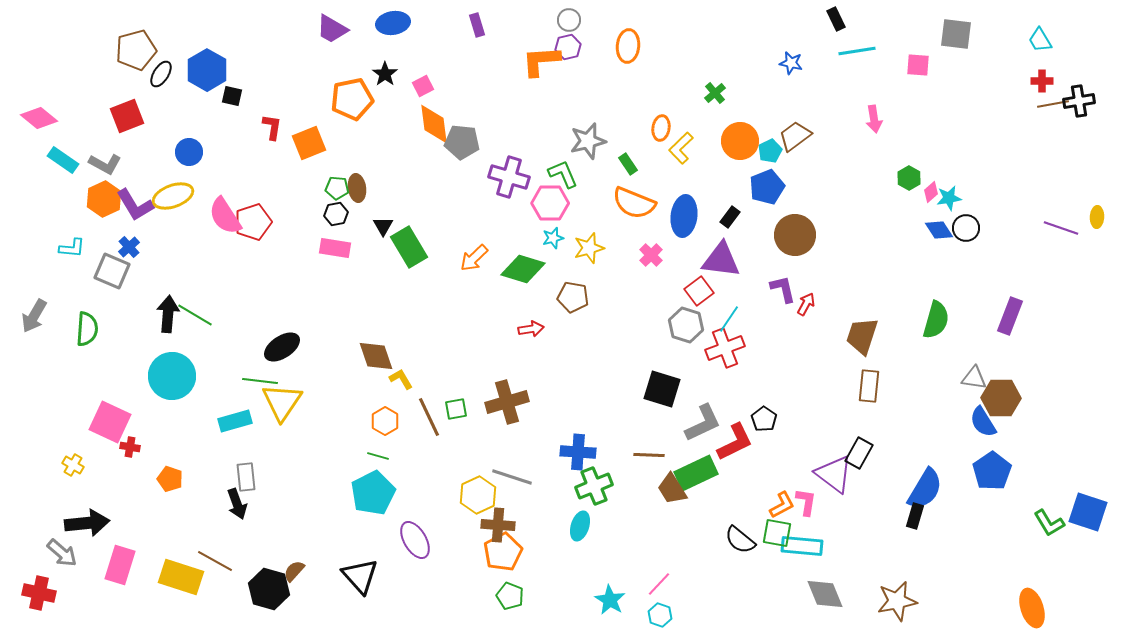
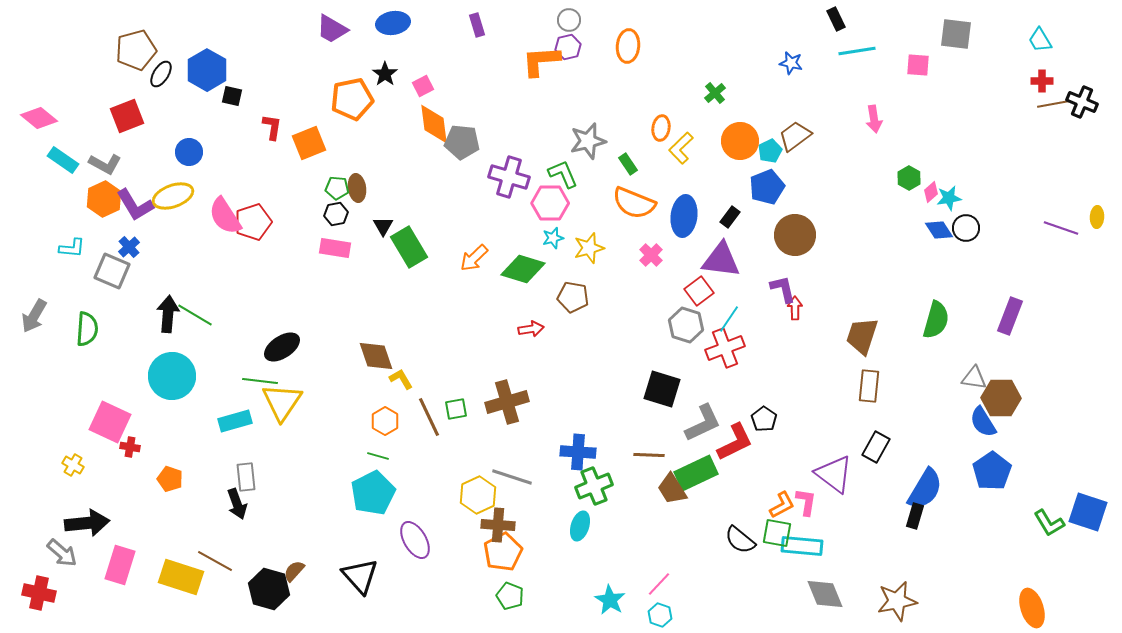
black cross at (1079, 101): moved 3 px right, 1 px down; rotated 32 degrees clockwise
red arrow at (806, 304): moved 11 px left, 4 px down; rotated 30 degrees counterclockwise
black rectangle at (859, 453): moved 17 px right, 6 px up
